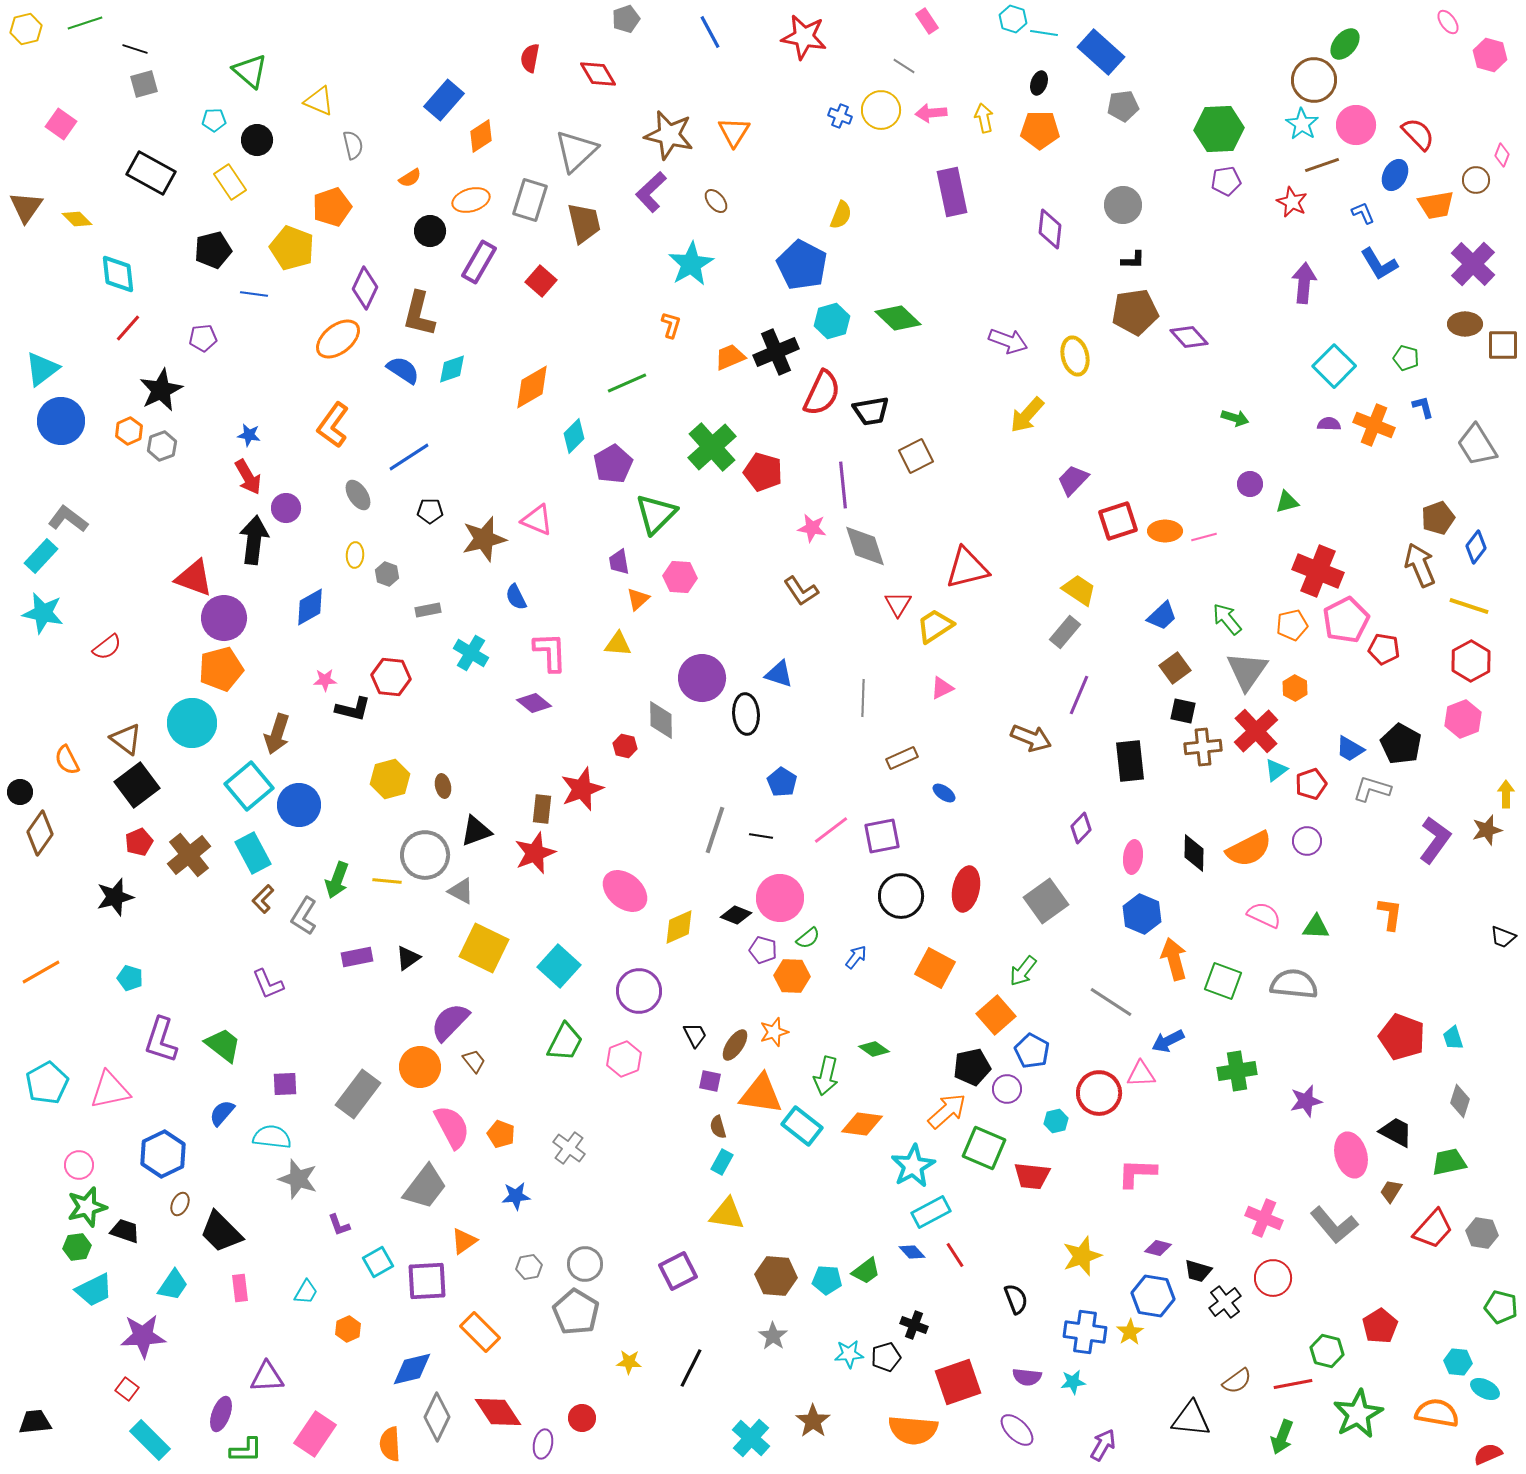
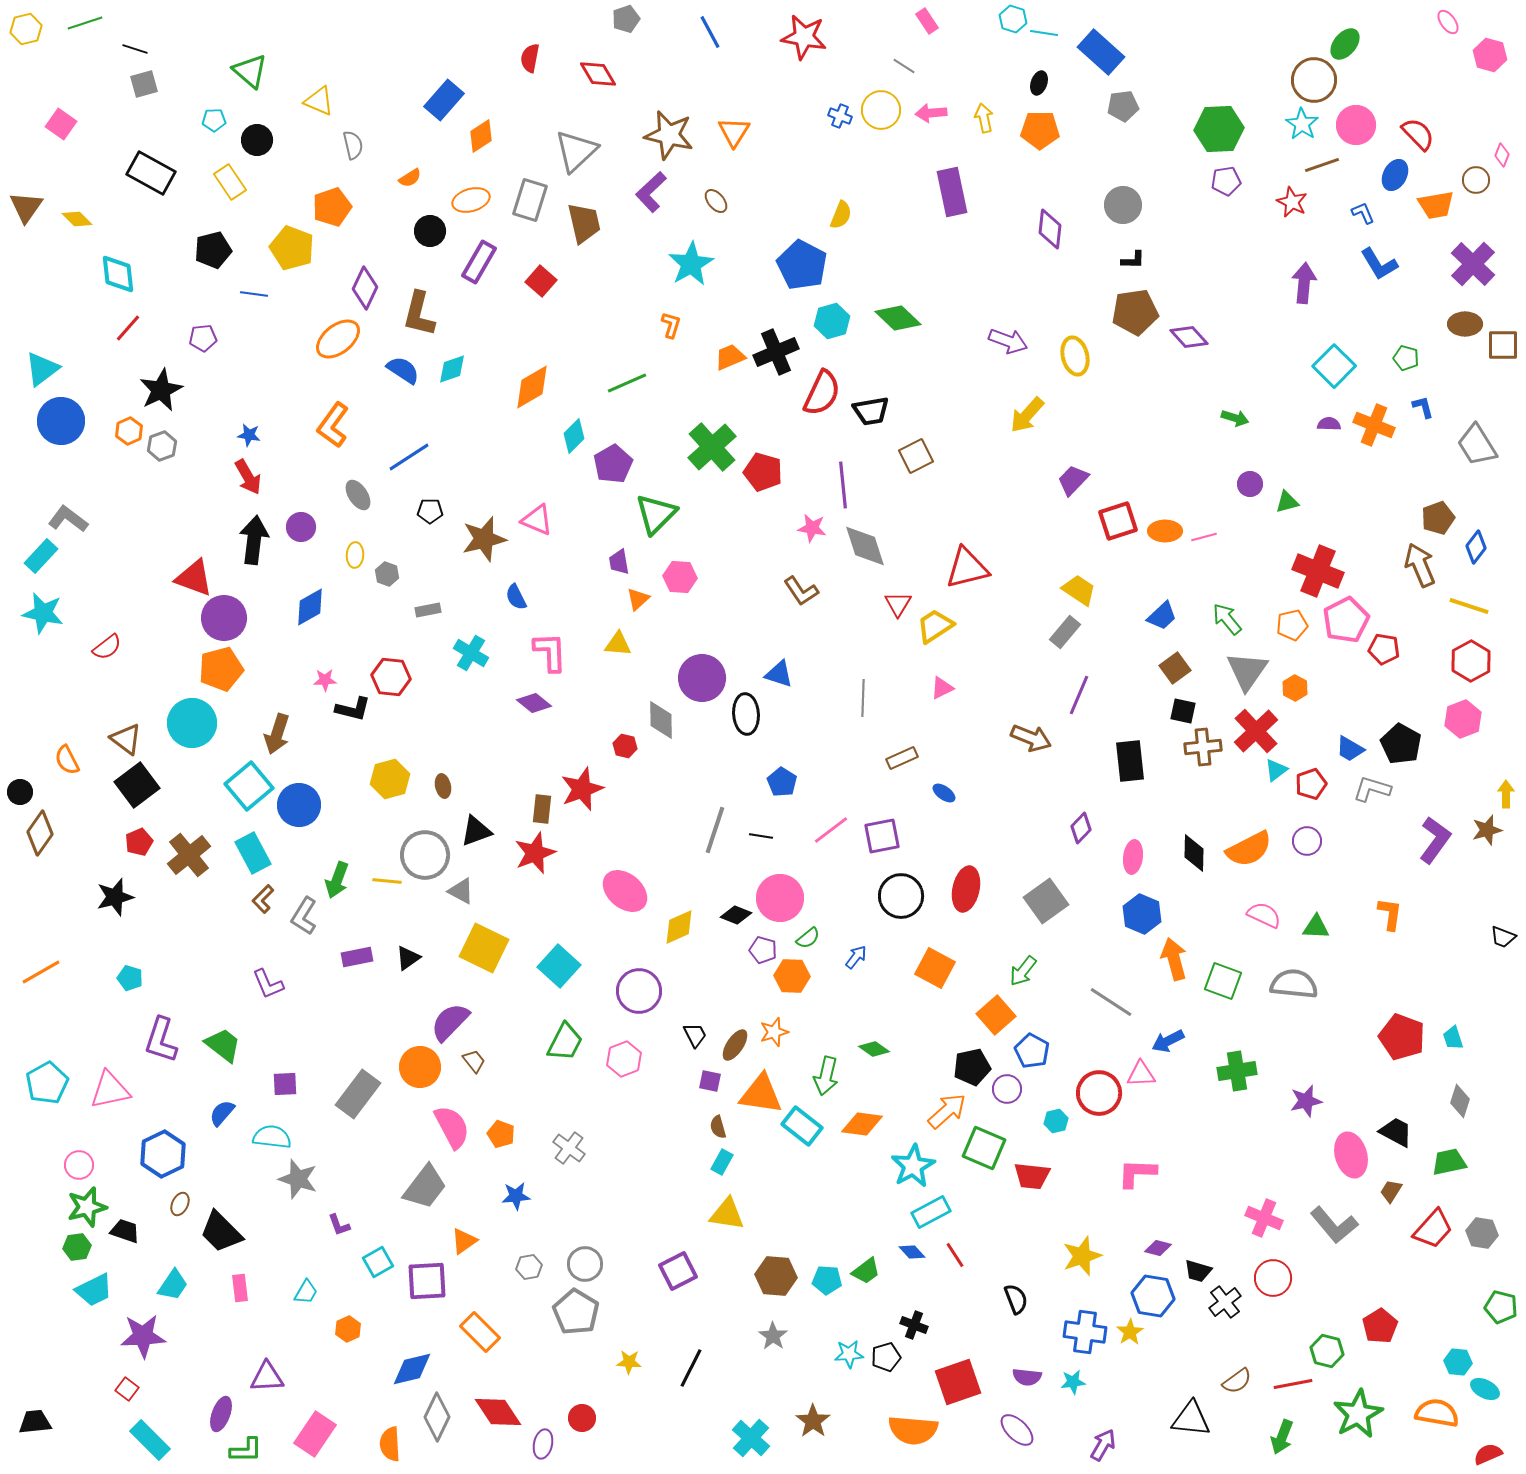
purple circle at (286, 508): moved 15 px right, 19 px down
